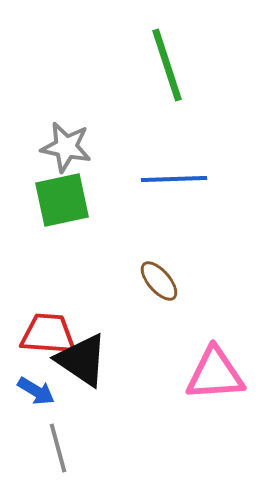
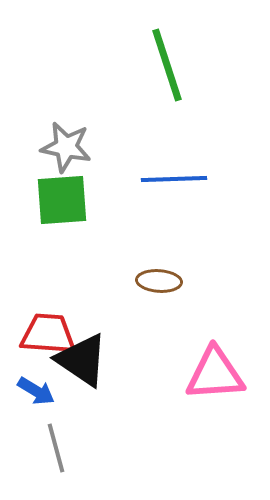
green square: rotated 8 degrees clockwise
brown ellipse: rotated 45 degrees counterclockwise
gray line: moved 2 px left
